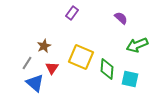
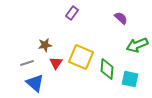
brown star: moved 1 px right, 1 px up; rotated 16 degrees clockwise
gray line: rotated 40 degrees clockwise
red triangle: moved 4 px right, 5 px up
